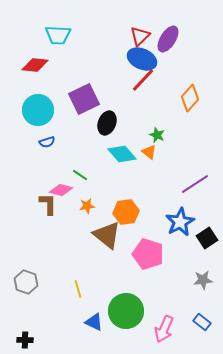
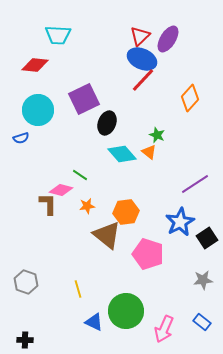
blue semicircle: moved 26 px left, 4 px up
